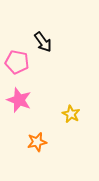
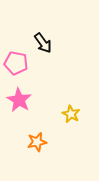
black arrow: moved 1 px down
pink pentagon: moved 1 px left, 1 px down
pink star: rotated 10 degrees clockwise
